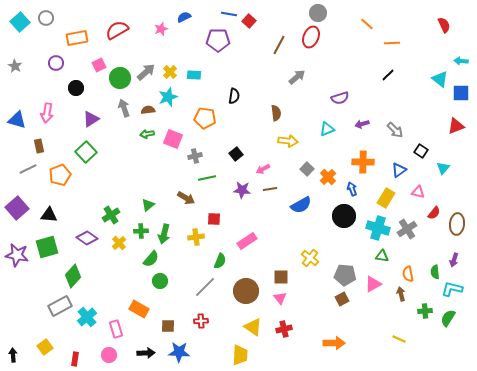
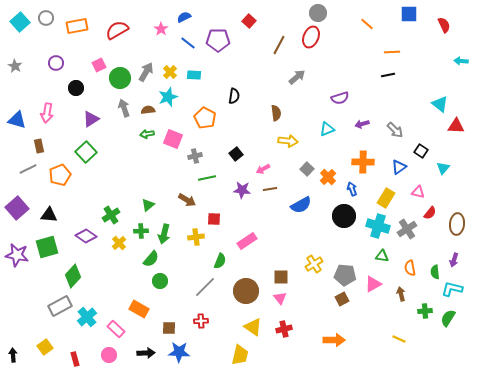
blue line at (229, 14): moved 41 px left, 29 px down; rotated 28 degrees clockwise
pink star at (161, 29): rotated 16 degrees counterclockwise
orange rectangle at (77, 38): moved 12 px up
orange line at (392, 43): moved 9 px down
gray arrow at (146, 72): rotated 18 degrees counterclockwise
black line at (388, 75): rotated 32 degrees clockwise
cyan triangle at (440, 79): moved 25 px down
blue square at (461, 93): moved 52 px left, 79 px up
orange pentagon at (205, 118): rotated 20 degrees clockwise
red triangle at (456, 126): rotated 24 degrees clockwise
blue triangle at (399, 170): moved 3 px up
brown arrow at (186, 198): moved 1 px right, 2 px down
red semicircle at (434, 213): moved 4 px left
cyan cross at (378, 228): moved 2 px up
purple diamond at (87, 238): moved 1 px left, 2 px up
yellow cross at (310, 258): moved 4 px right, 6 px down; rotated 18 degrees clockwise
orange semicircle at (408, 274): moved 2 px right, 6 px up
brown square at (168, 326): moved 1 px right, 2 px down
pink rectangle at (116, 329): rotated 30 degrees counterclockwise
orange arrow at (334, 343): moved 3 px up
yellow trapezoid at (240, 355): rotated 10 degrees clockwise
red rectangle at (75, 359): rotated 24 degrees counterclockwise
